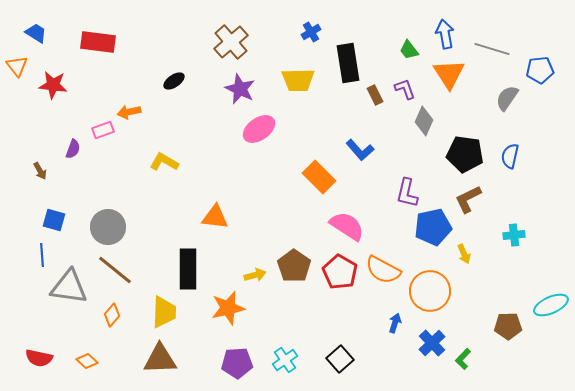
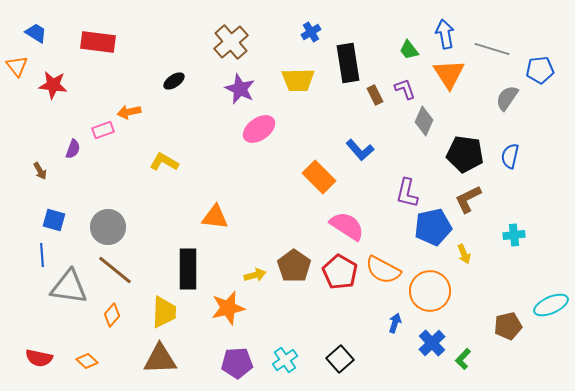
brown pentagon at (508, 326): rotated 12 degrees counterclockwise
